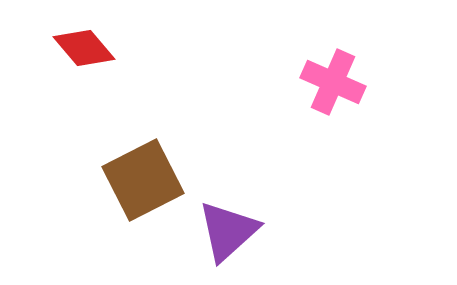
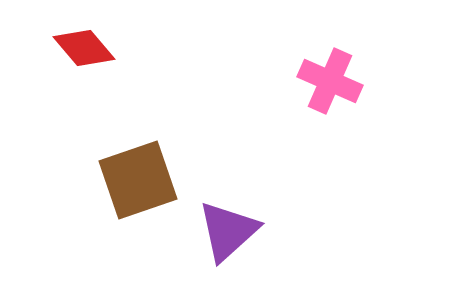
pink cross: moved 3 px left, 1 px up
brown square: moved 5 px left; rotated 8 degrees clockwise
